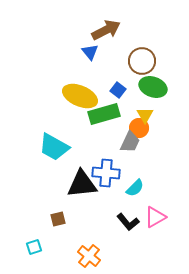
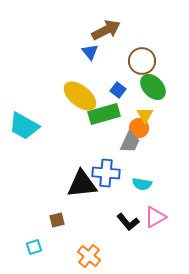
green ellipse: rotated 28 degrees clockwise
yellow ellipse: rotated 16 degrees clockwise
cyan trapezoid: moved 30 px left, 21 px up
cyan semicircle: moved 7 px right, 4 px up; rotated 54 degrees clockwise
brown square: moved 1 px left, 1 px down
